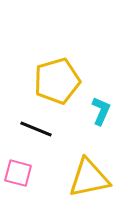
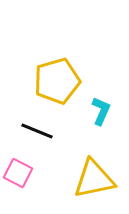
black line: moved 1 px right, 2 px down
pink square: rotated 12 degrees clockwise
yellow triangle: moved 5 px right, 1 px down
